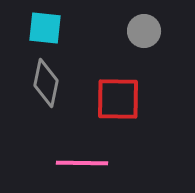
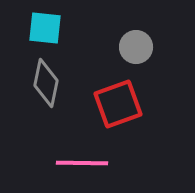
gray circle: moved 8 px left, 16 px down
red square: moved 5 px down; rotated 21 degrees counterclockwise
